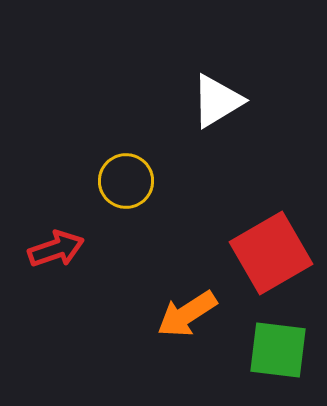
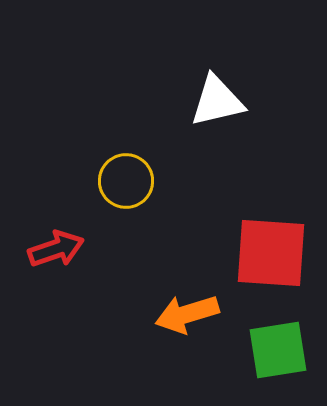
white triangle: rotated 18 degrees clockwise
red square: rotated 34 degrees clockwise
orange arrow: rotated 16 degrees clockwise
green square: rotated 16 degrees counterclockwise
